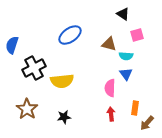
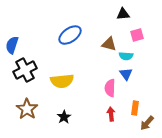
black triangle: rotated 40 degrees counterclockwise
black cross: moved 9 px left, 2 px down
black star: rotated 24 degrees counterclockwise
